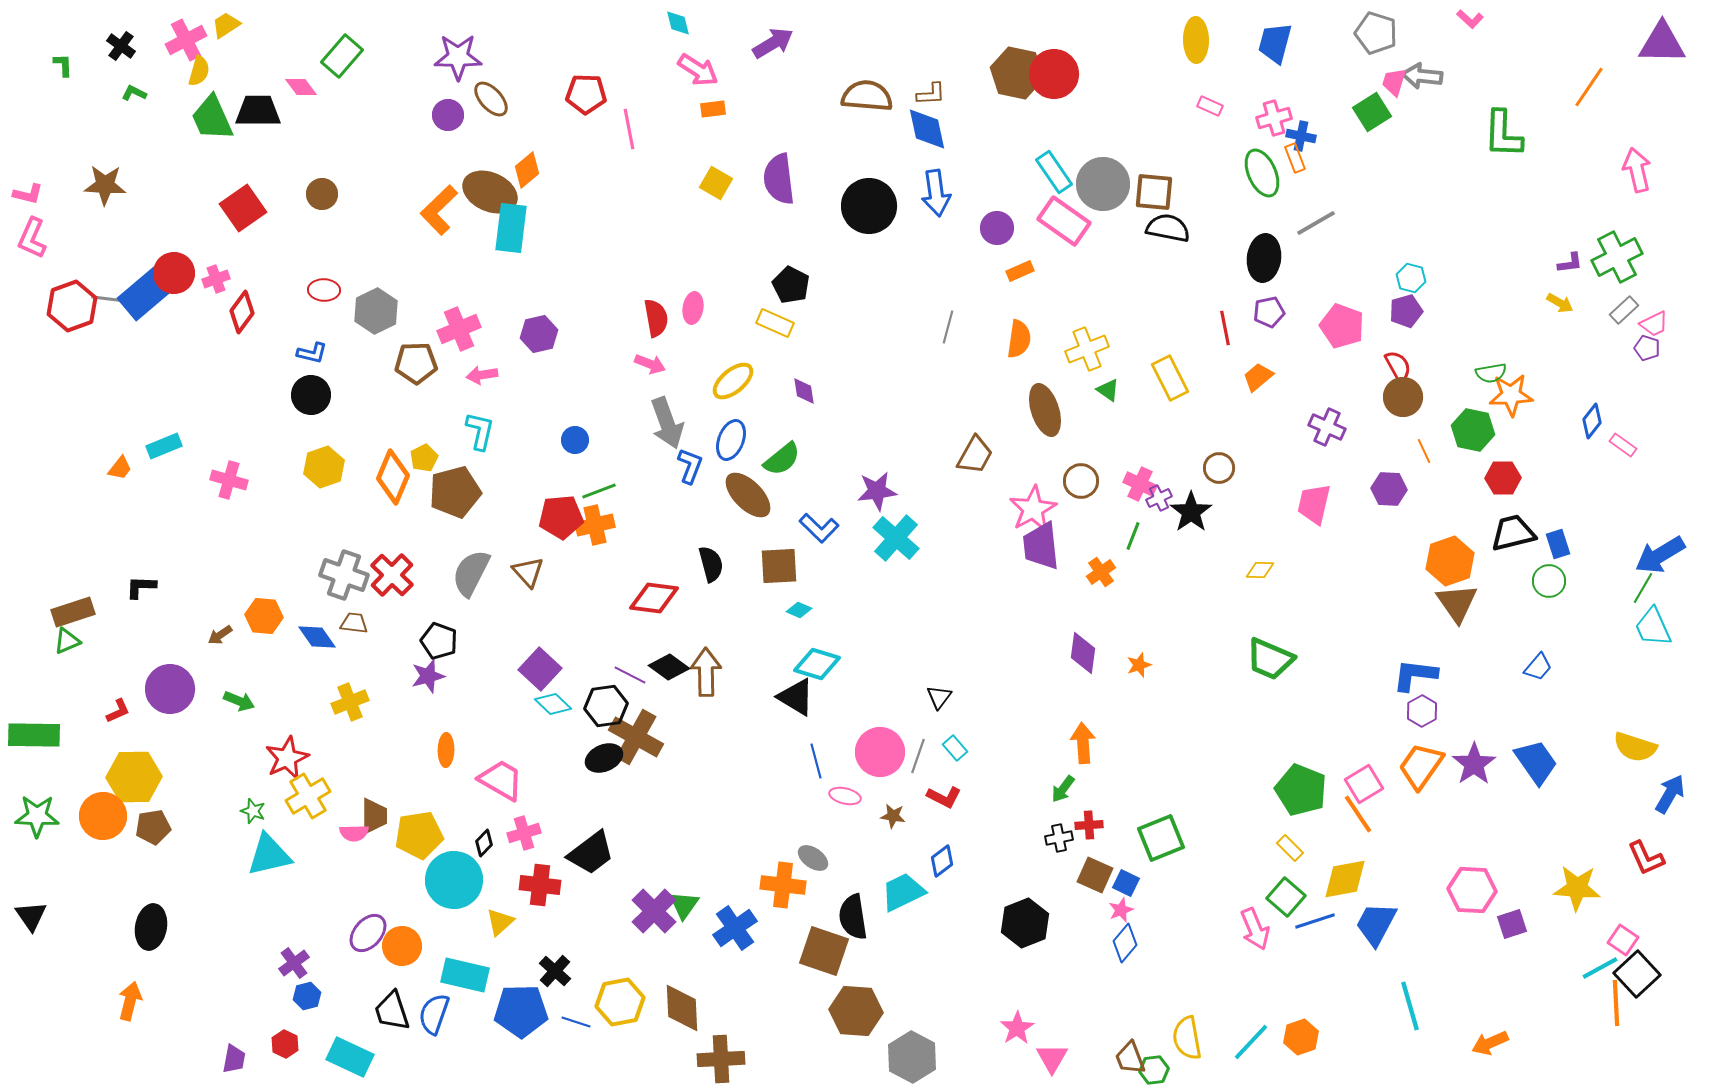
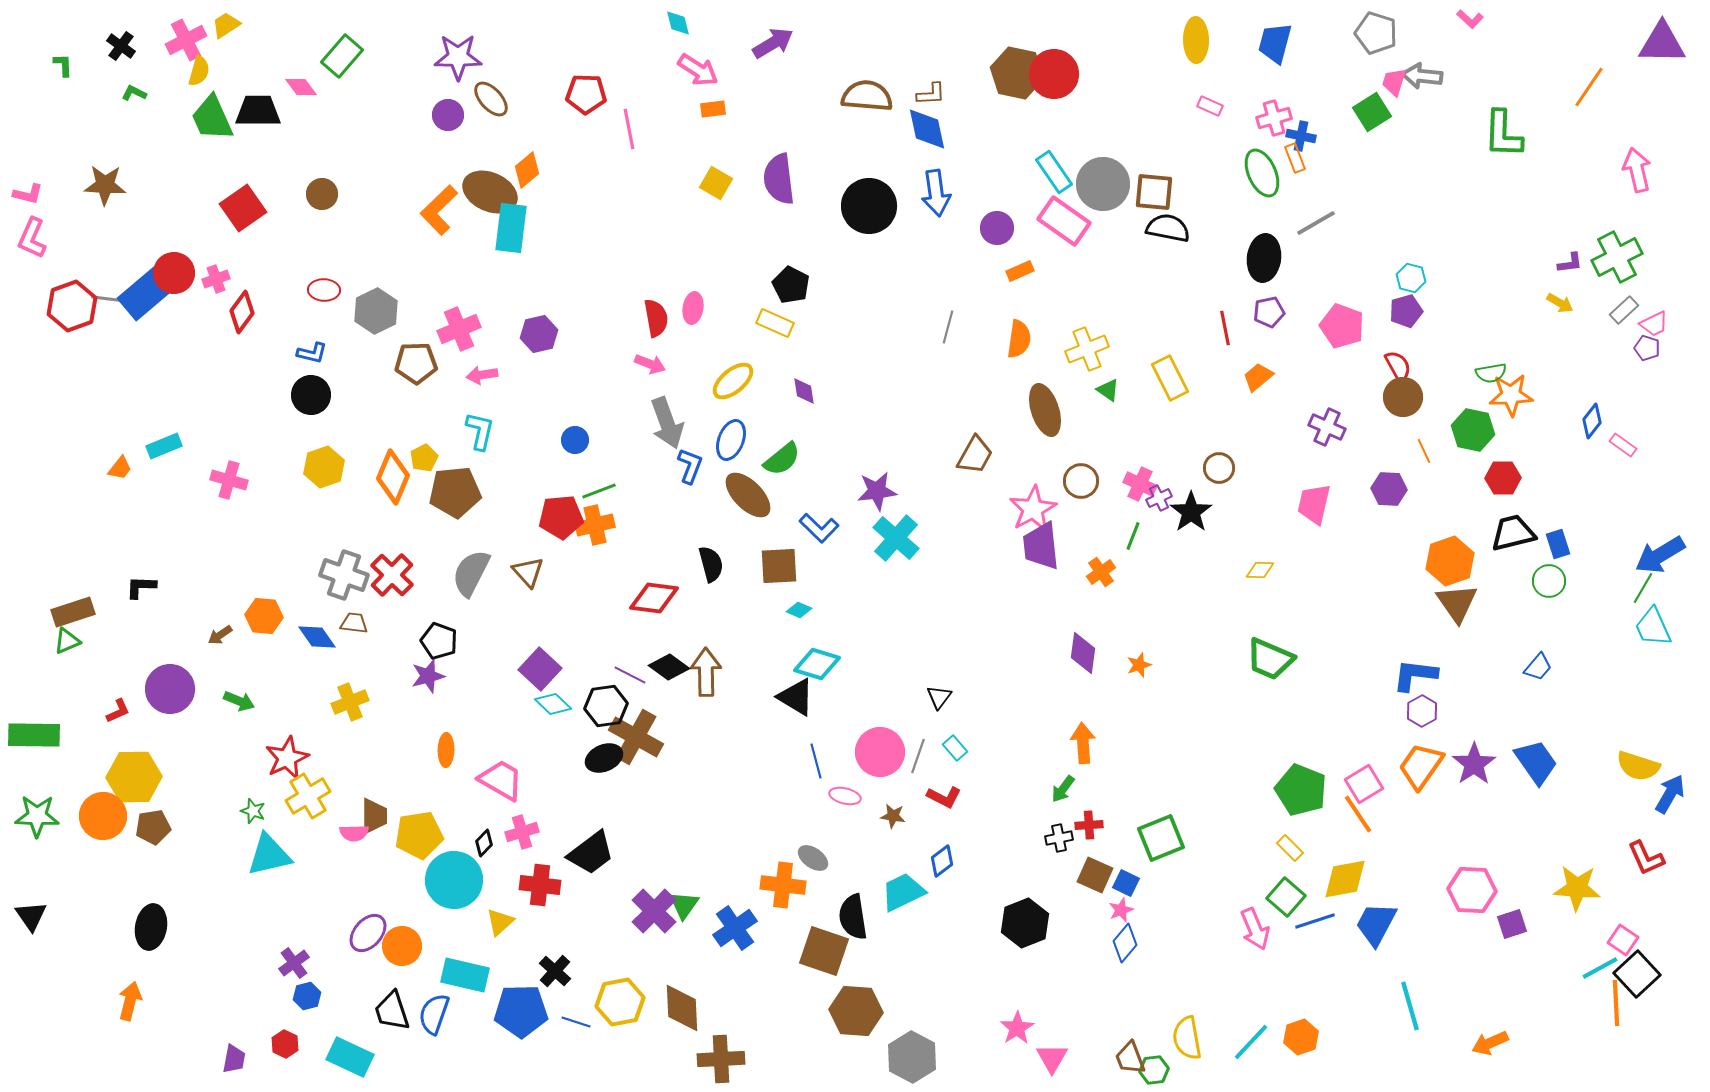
brown pentagon at (455, 492): rotated 9 degrees clockwise
yellow semicircle at (1635, 747): moved 3 px right, 19 px down
pink cross at (524, 833): moved 2 px left, 1 px up
